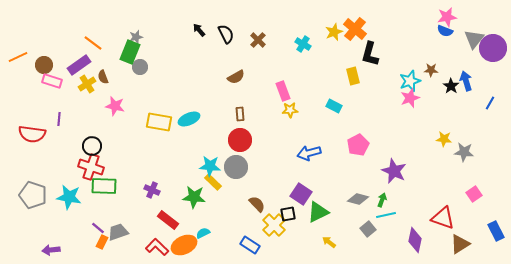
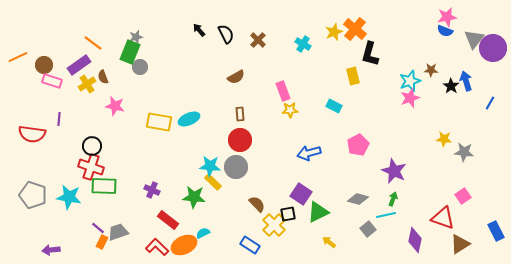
pink square at (474, 194): moved 11 px left, 2 px down
green arrow at (382, 200): moved 11 px right, 1 px up
